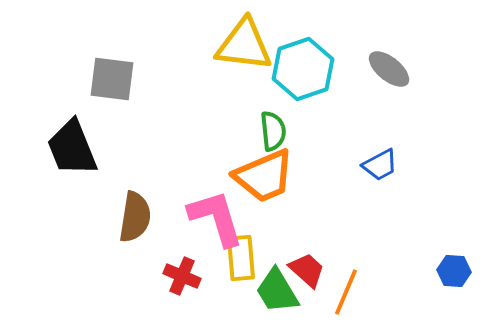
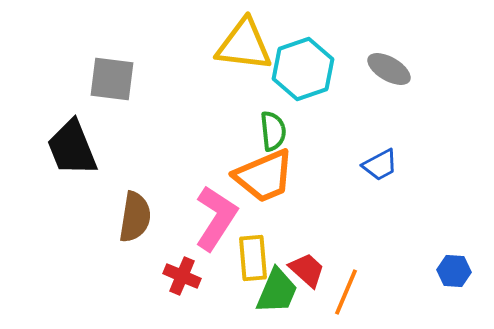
gray ellipse: rotated 9 degrees counterclockwise
pink L-shape: rotated 50 degrees clockwise
yellow rectangle: moved 12 px right
green trapezoid: rotated 126 degrees counterclockwise
